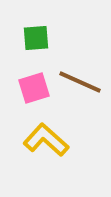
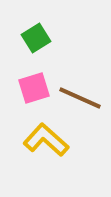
green square: rotated 28 degrees counterclockwise
brown line: moved 16 px down
